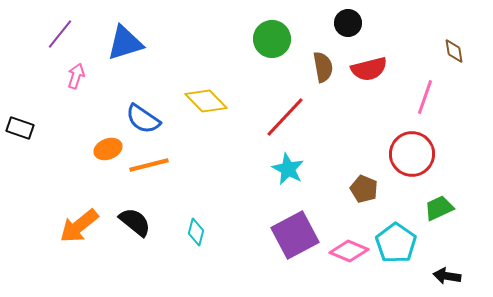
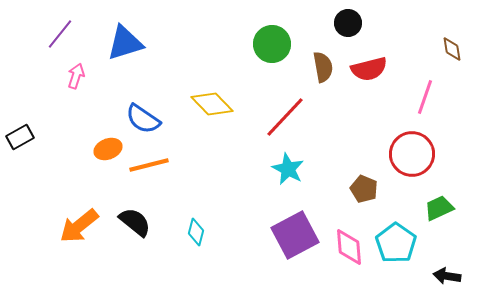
green circle: moved 5 px down
brown diamond: moved 2 px left, 2 px up
yellow diamond: moved 6 px right, 3 px down
black rectangle: moved 9 px down; rotated 48 degrees counterclockwise
pink diamond: moved 4 px up; rotated 63 degrees clockwise
